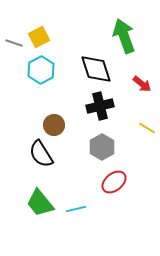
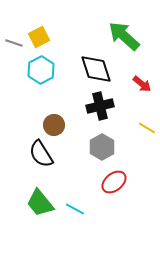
green arrow: rotated 28 degrees counterclockwise
cyan line: moved 1 px left; rotated 42 degrees clockwise
